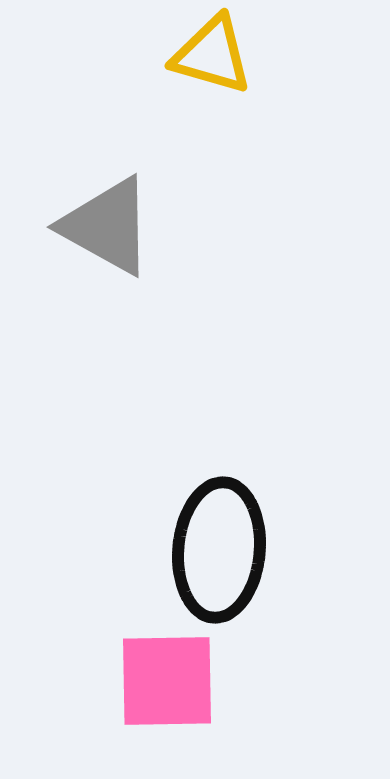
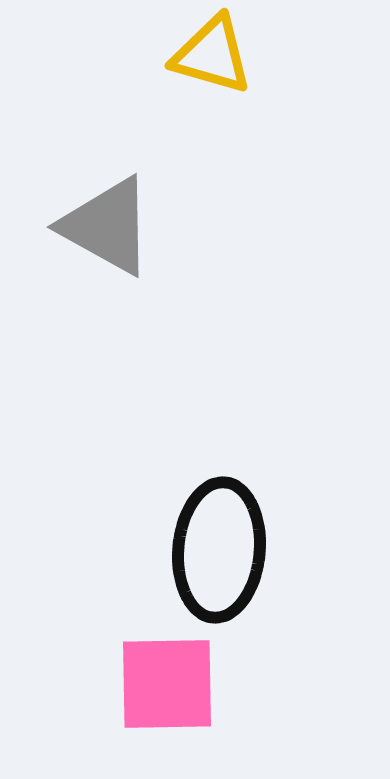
pink square: moved 3 px down
